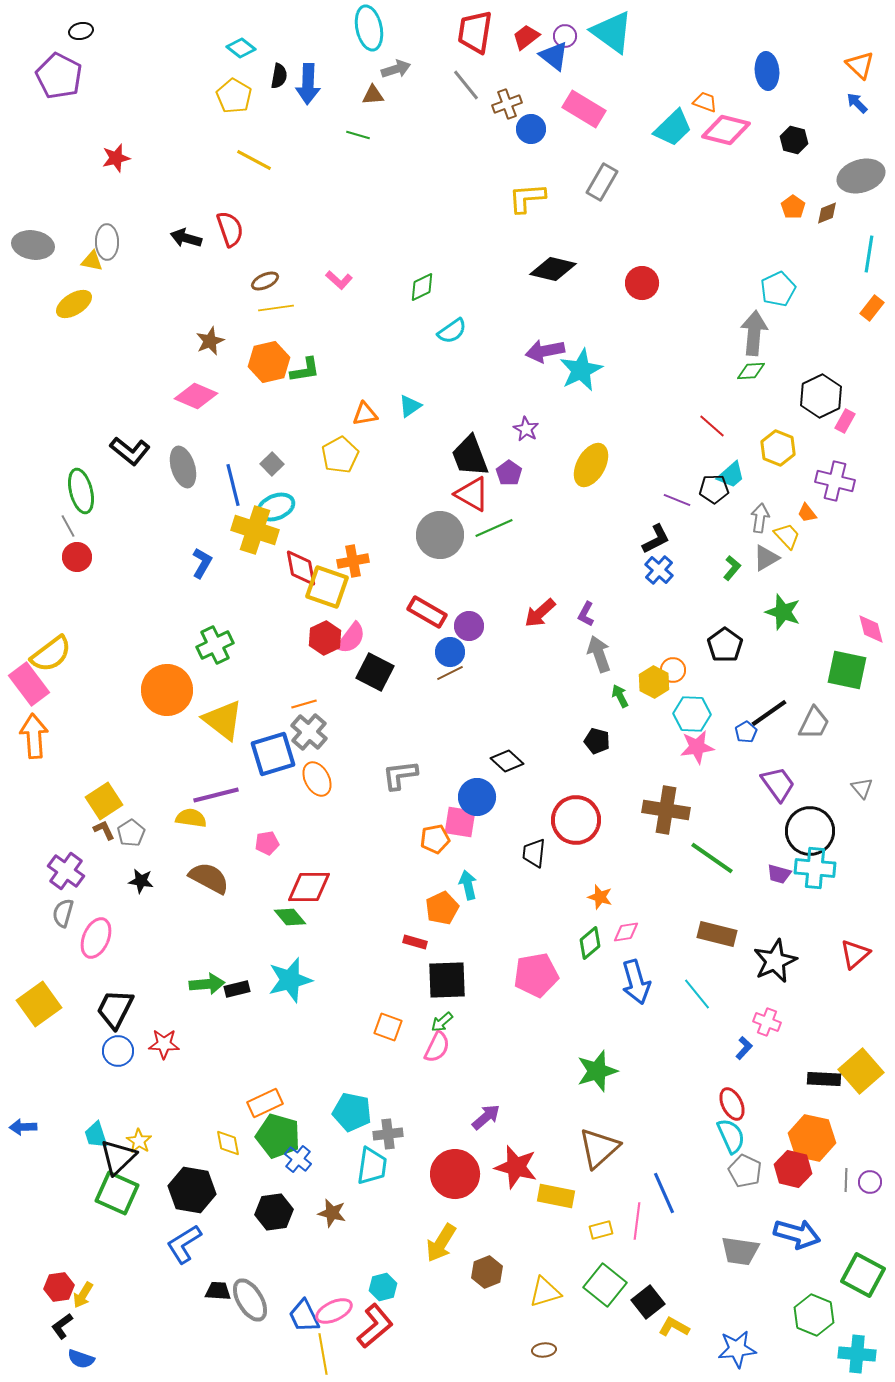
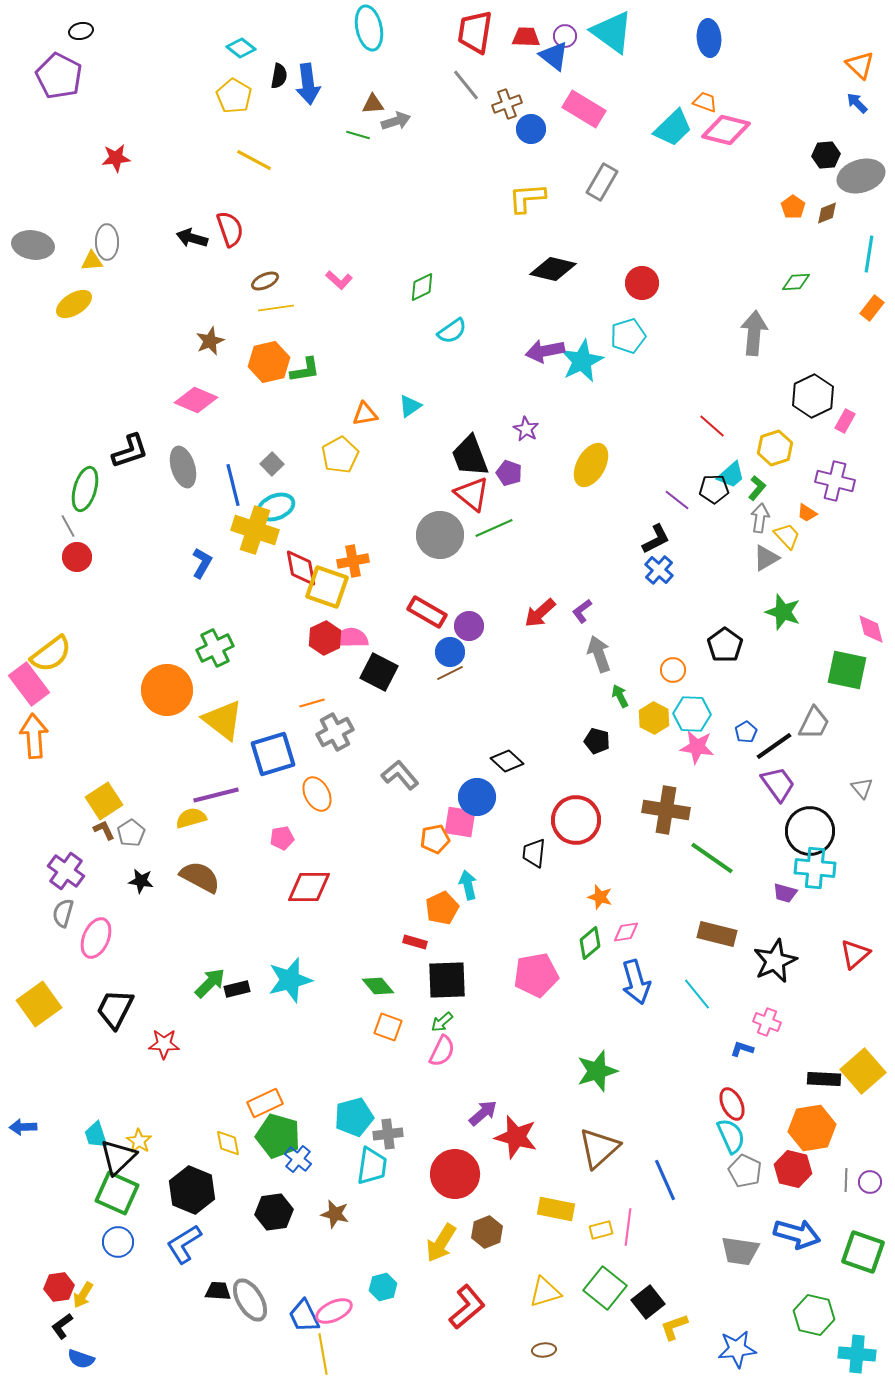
red trapezoid at (526, 37): rotated 40 degrees clockwise
gray arrow at (396, 69): moved 52 px down
blue ellipse at (767, 71): moved 58 px left, 33 px up
blue arrow at (308, 84): rotated 9 degrees counterclockwise
brown triangle at (373, 95): moved 9 px down
black hexagon at (794, 140): moved 32 px right, 15 px down; rotated 20 degrees counterclockwise
red star at (116, 158): rotated 8 degrees clockwise
black arrow at (186, 238): moved 6 px right
yellow triangle at (92, 261): rotated 15 degrees counterclockwise
cyan pentagon at (778, 289): moved 150 px left, 47 px down; rotated 8 degrees clockwise
cyan star at (581, 370): moved 1 px right, 9 px up
green diamond at (751, 371): moved 45 px right, 89 px up
pink diamond at (196, 396): moved 4 px down
black hexagon at (821, 396): moved 8 px left
yellow hexagon at (778, 448): moved 3 px left; rotated 20 degrees clockwise
black L-shape at (130, 451): rotated 57 degrees counterclockwise
purple pentagon at (509, 473): rotated 15 degrees counterclockwise
green ellipse at (81, 491): moved 4 px right, 2 px up; rotated 30 degrees clockwise
red triangle at (472, 494): rotated 9 degrees clockwise
purple line at (677, 500): rotated 16 degrees clockwise
orange trapezoid at (807, 513): rotated 20 degrees counterclockwise
green L-shape at (732, 568): moved 25 px right, 80 px up
purple L-shape at (586, 614): moved 4 px left, 3 px up; rotated 25 degrees clockwise
pink semicircle at (351, 638): rotated 128 degrees counterclockwise
green cross at (215, 645): moved 3 px down
black square at (375, 672): moved 4 px right
yellow hexagon at (654, 682): moved 36 px down
orange line at (304, 704): moved 8 px right, 1 px up
black line at (769, 713): moved 5 px right, 33 px down
gray cross at (309, 732): moved 26 px right; rotated 21 degrees clockwise
pink star at (697, 747): rotated 16 degrees clockwise
gray L-shape at (400, 775): rotated 57 degrees clockwise
orange ellipse at (317, 779): moved 15 px down
yellow semicircle at (191, 818): rotated 24 degrees counterclockwise
pink pentagon at (267, 843): moved 15 px right, 5 px up
purple trapezoid at (779, 874): moved 6 px right, 19 px down
brown semicircle at (209, 878): moved 9 px left, 1 px up
green diamond at (290, 917): moved 88 px right, 69 px down
green arrow at (207, 984): moved 3 px right, 1 px up; rotated 40 degrees counterclockwise
pink semicircle at (437, 1047): moved 5 px right, 4 px down
blue L-shape at (744, 1048): moved 2 px left, 1 px down; rotated 115 degrees counterclockwise
blue circle at (118, 1051): moved 191 px down
yellow square at (861, 1071): moved 2 px right
cyan pentagon at (352, 1112): moved 2 px right, 5 px down; rotated 27 degrees counterclockwise
purple arrow at (486, 1117): moved 3 px left, 4 px up
orange hexagon at (812, 1138): moved 10 px up; rotated 21 degrees counterclockwise
red star at (516, 1167): moved 30 px up
black hexagon at (192, 1190): rotated 12 degrees clockwise
blue line at (664, 1193): moved 1 px right, 13 px up
yellow rectangle at (556, 1196): moved 13 px down
brown star at (332, 1213): moved 3 px right, 1 px down
pink line at (637, 1221): moved 9 px left, 6 px down
brown hexagon at (487, 1272): moved 40 px up
green square at (863, 1275): moved 23 px up; rotated 9 degrees counterclockwise
green square at (605, 1285): moved 3 px down
green hexagon at (814, 1315): rotated 9 degrees counterclockwise
red L-shape at (375, 1326): moved 92 px right, 19 px up
yellow L-shape at (674, 1327): rotated 48 degrees counterclockwise
